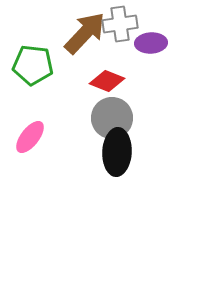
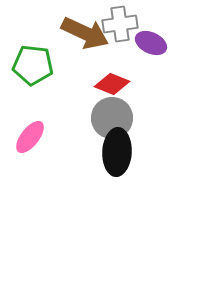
brown arrow: rotated 72 degrees clockwise
purple ellipse: rotated 28 degrees clockwise
red diamond: moved 5 px right, 3 px down
